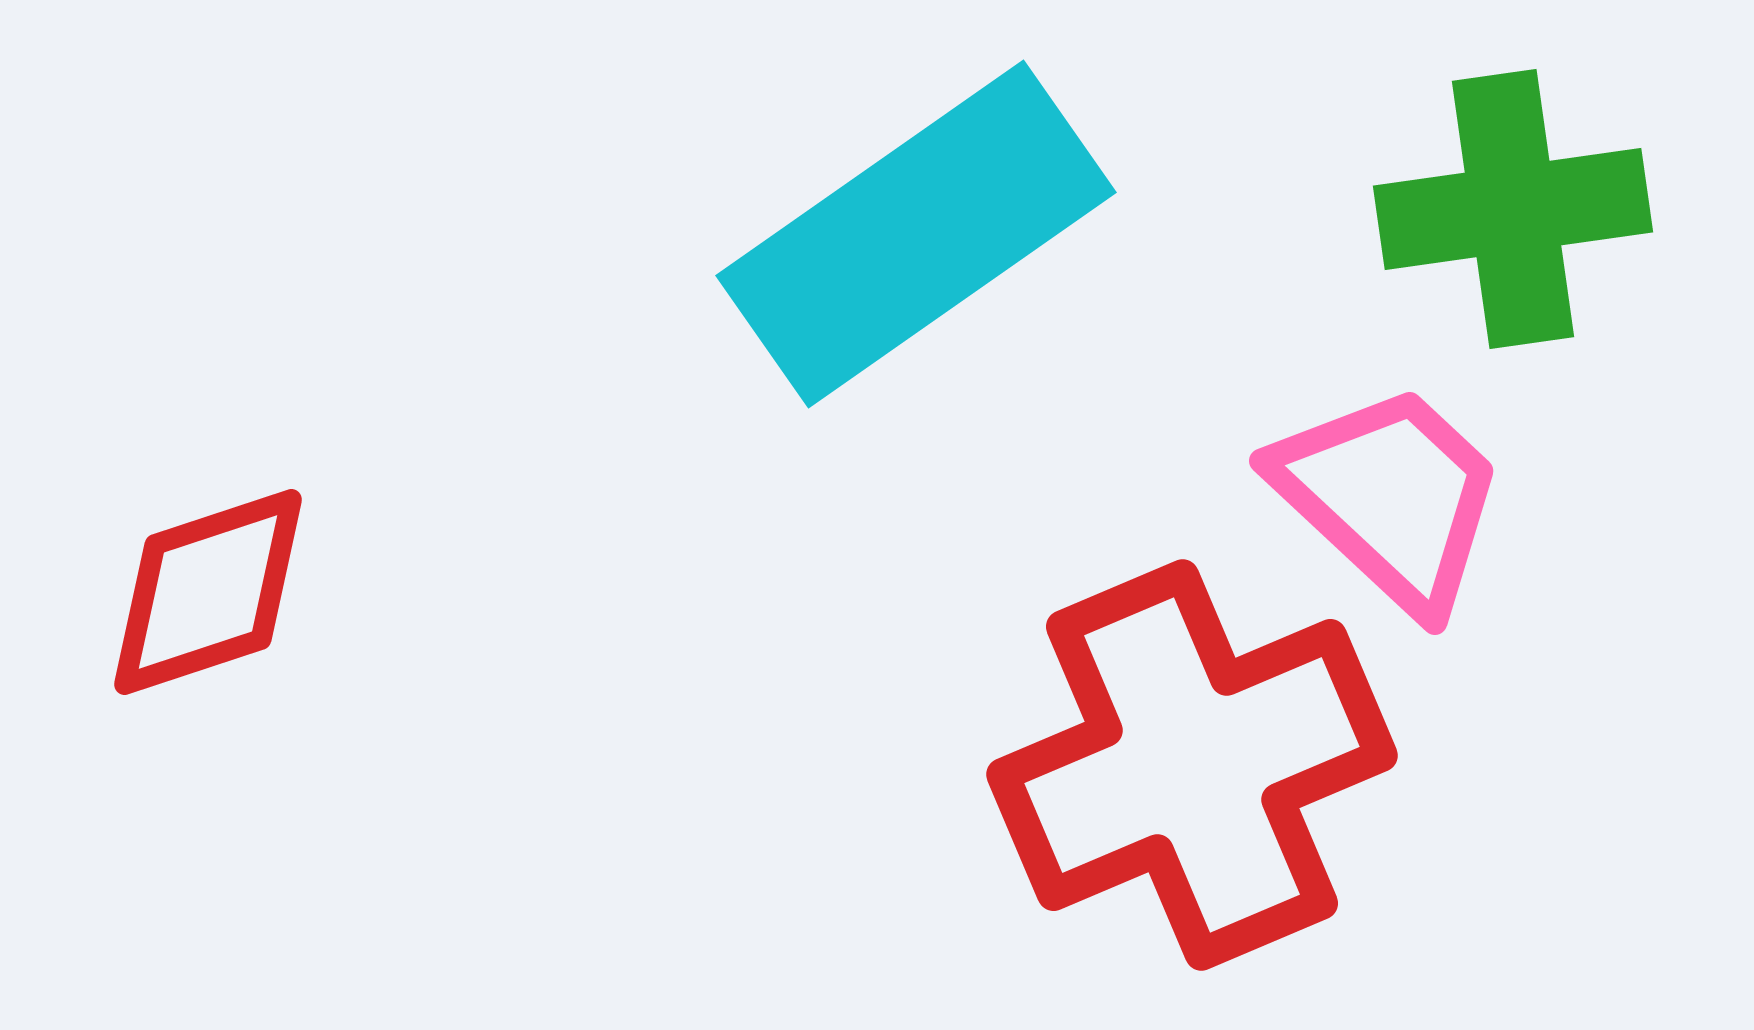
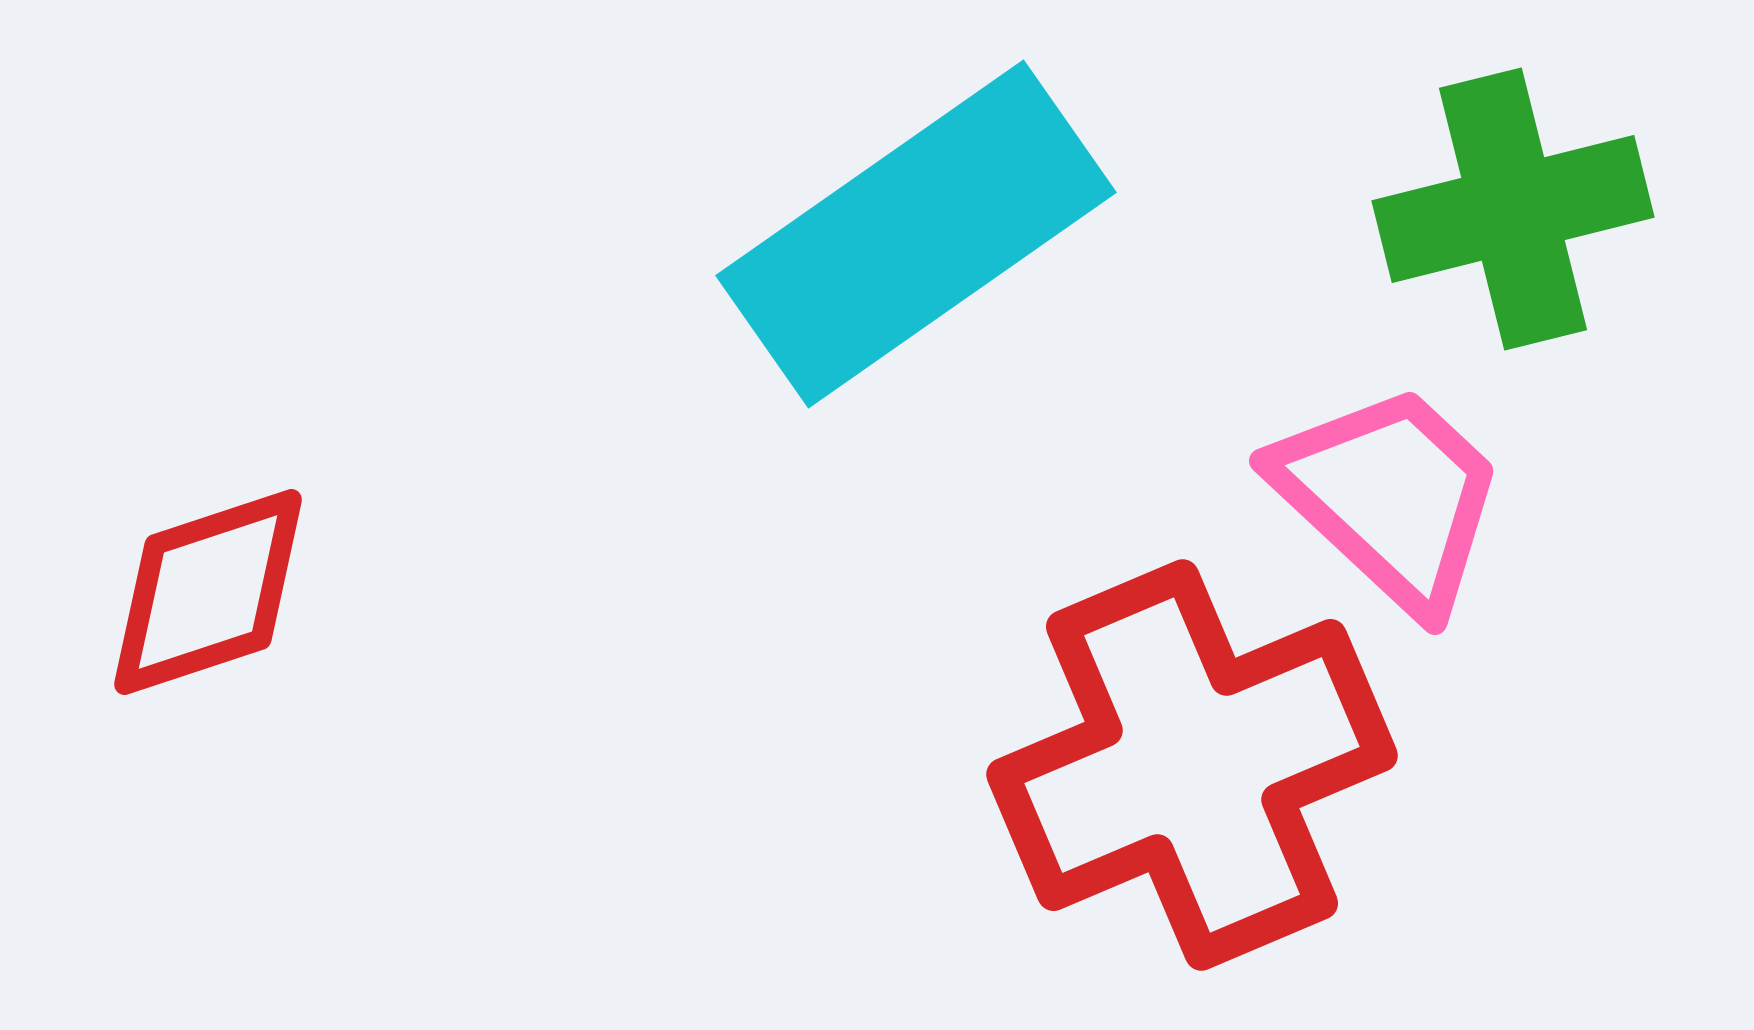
green cross: rotated 6 degrees counterclockwise
